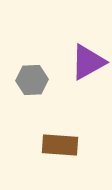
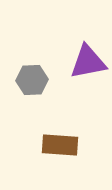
purple triangle: rotated 18 degrees clockwise
